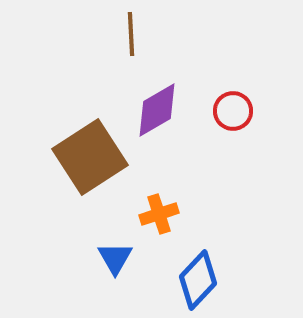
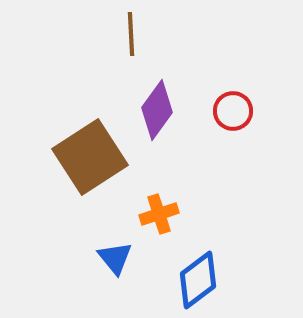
purple diamond: rotated 24 degrees counterclockwise
blue triangle: rotated 9 degrees counterclockwise
blue diamond: rotated 10 degrees clockwise
